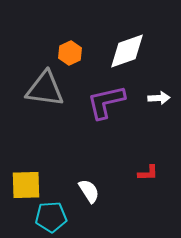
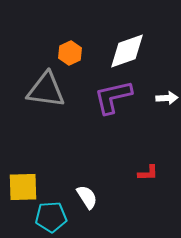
gray triangle: moved 1 px right, 1 px down
white arrow: moved 8 px right
purple L-shape: moved 7 px right, 5 px up
yellow square: moved 3 px left, 2 px down
white semicircle: moved 2 px left, 6 px down
